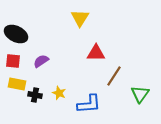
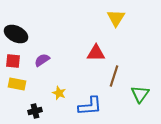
yellow triangle: moved 36 px right
purple semicircle: moved 1 px right, 1 px up
brown line: rotated 15 degrees counterclockwise
black cross: moved 16 px down; rotated 24 degrees counterclockwise
blue L-shape: moved 1 px right, 2 px down
